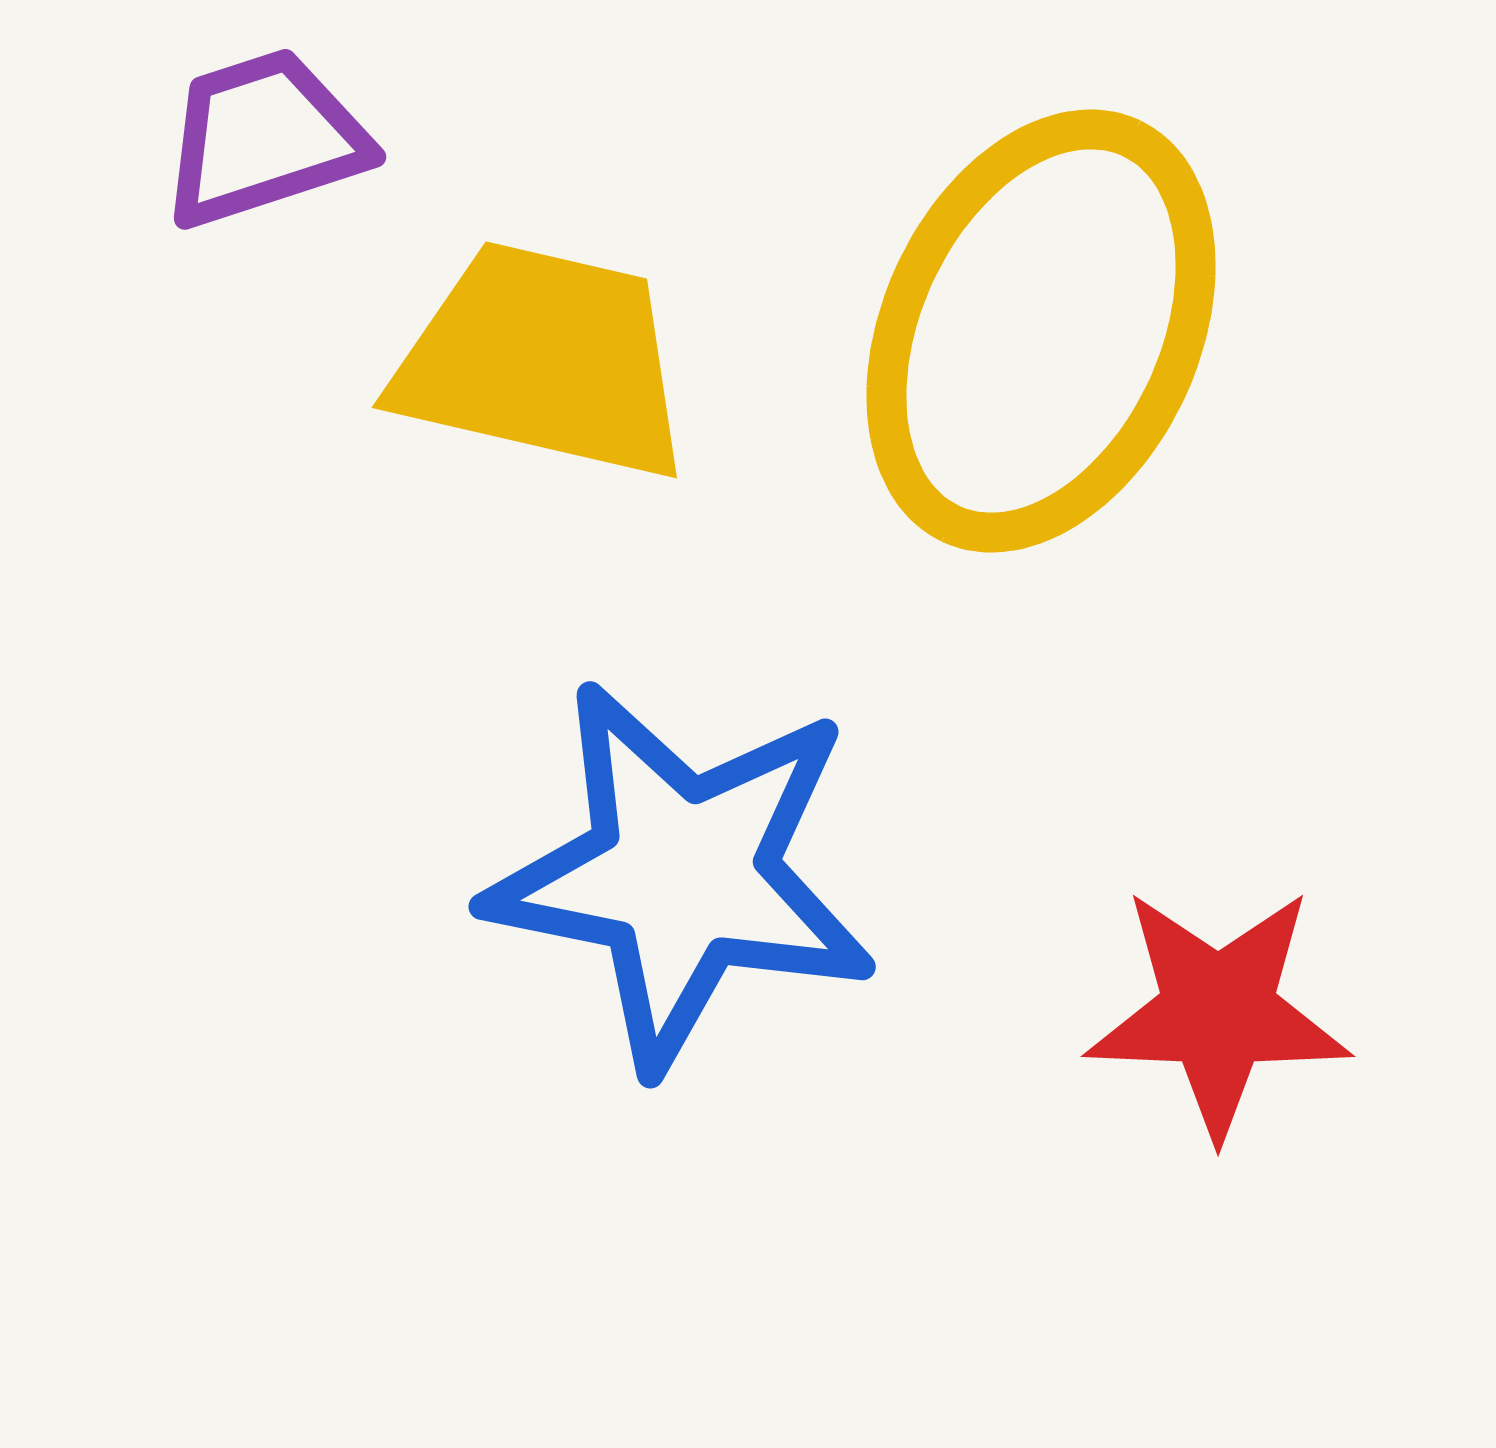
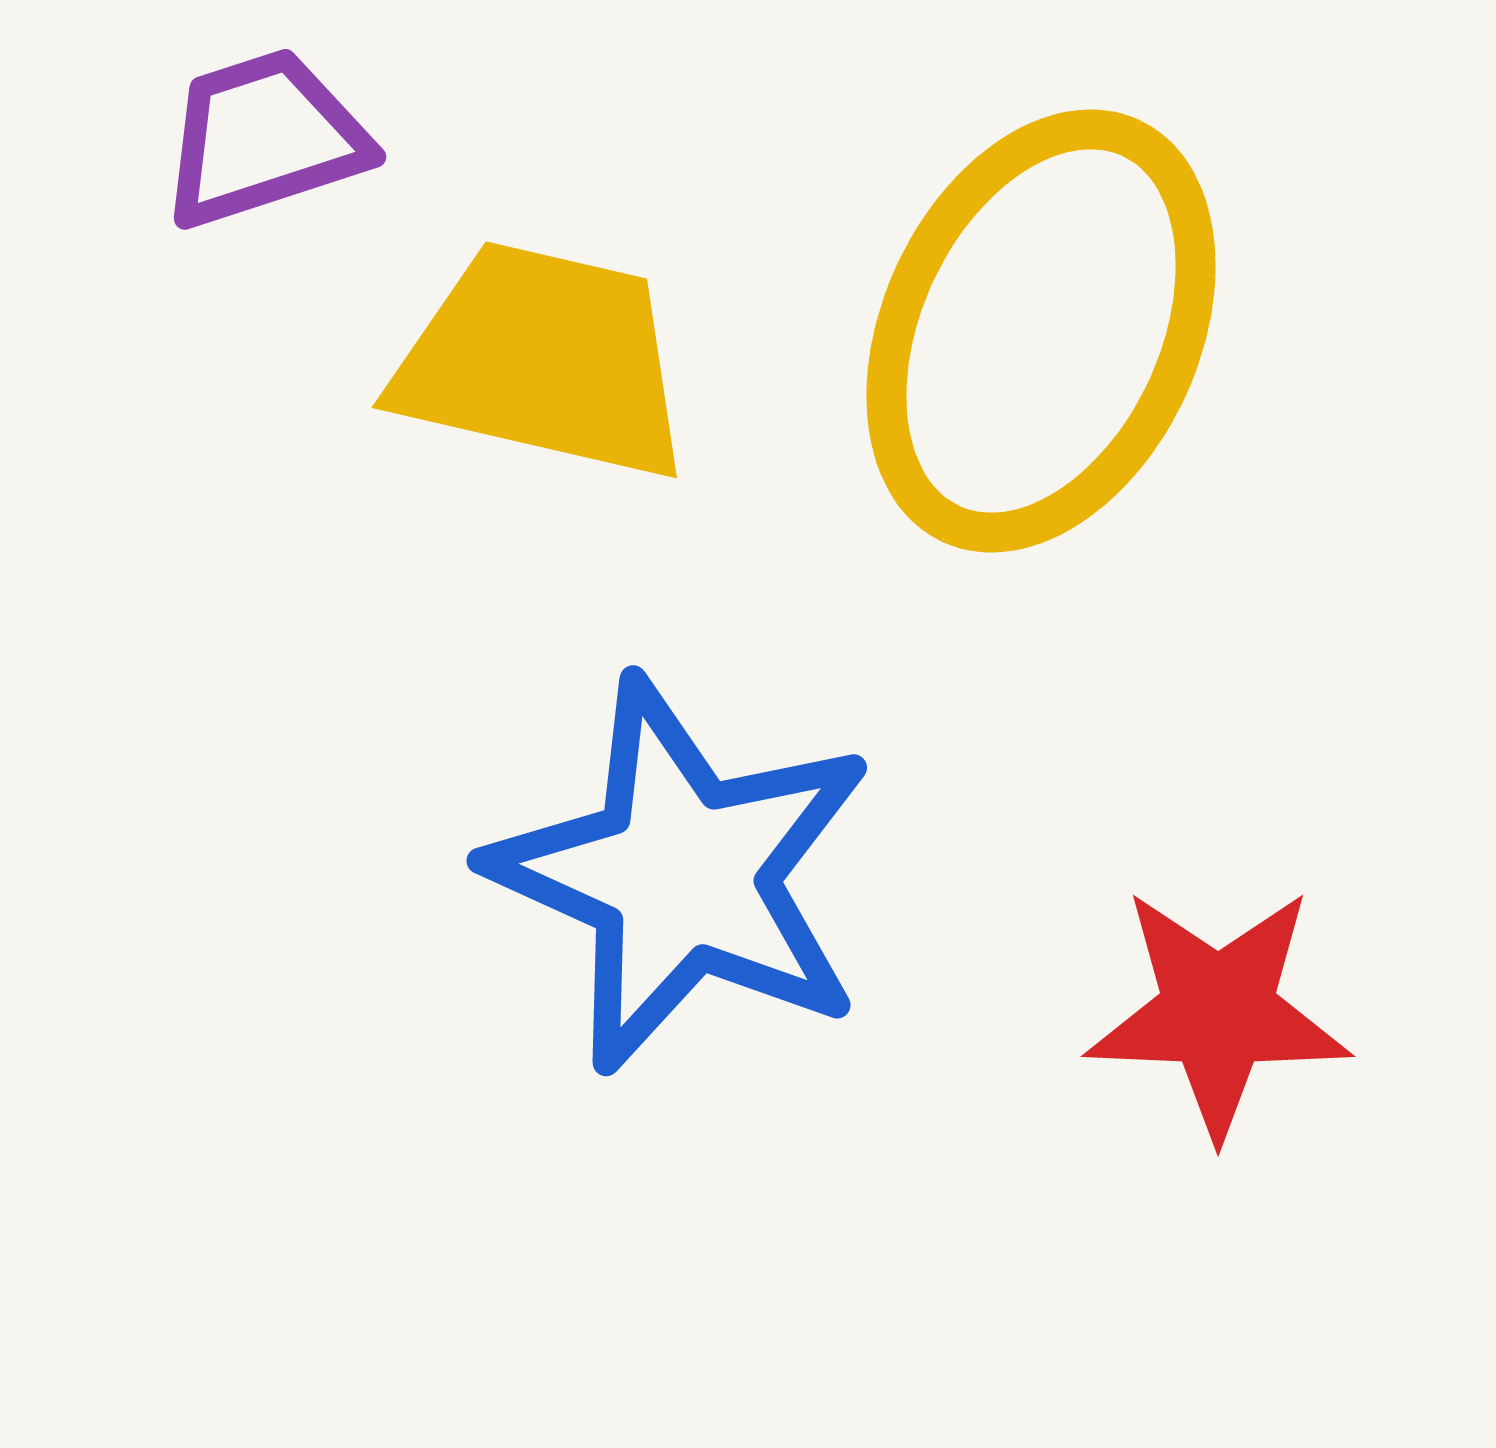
blue star: rotated 13 degrees clockwise
